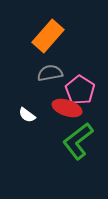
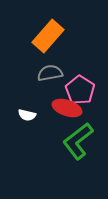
white semicircle: rotated 24 degrees counterclockwise
